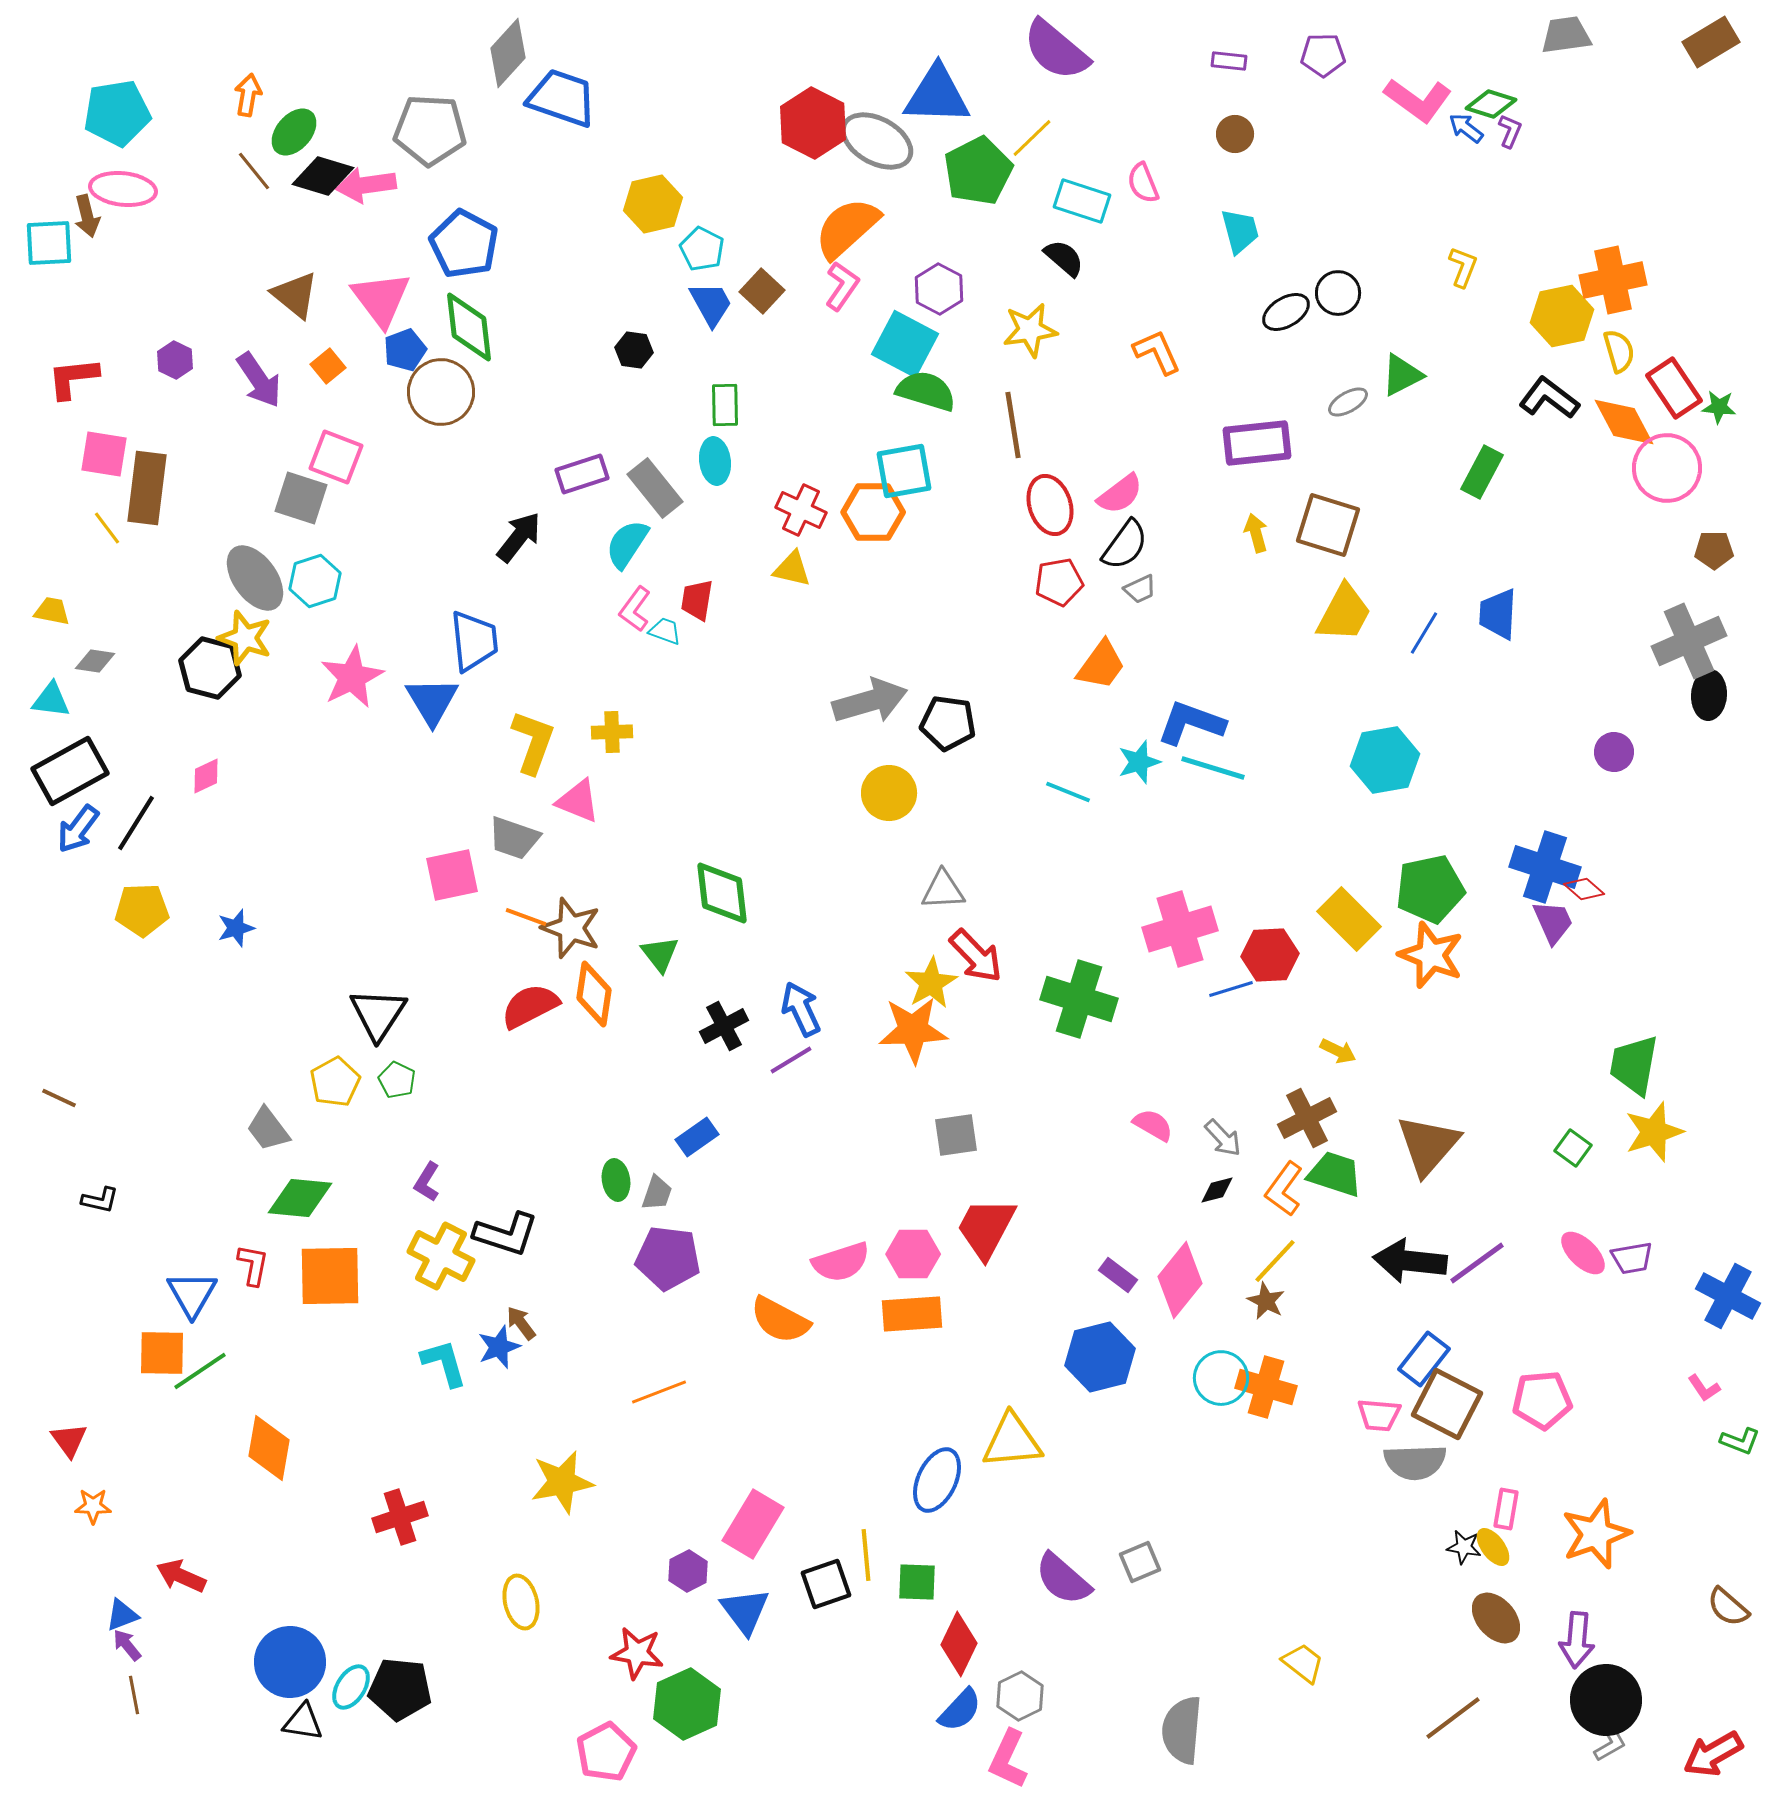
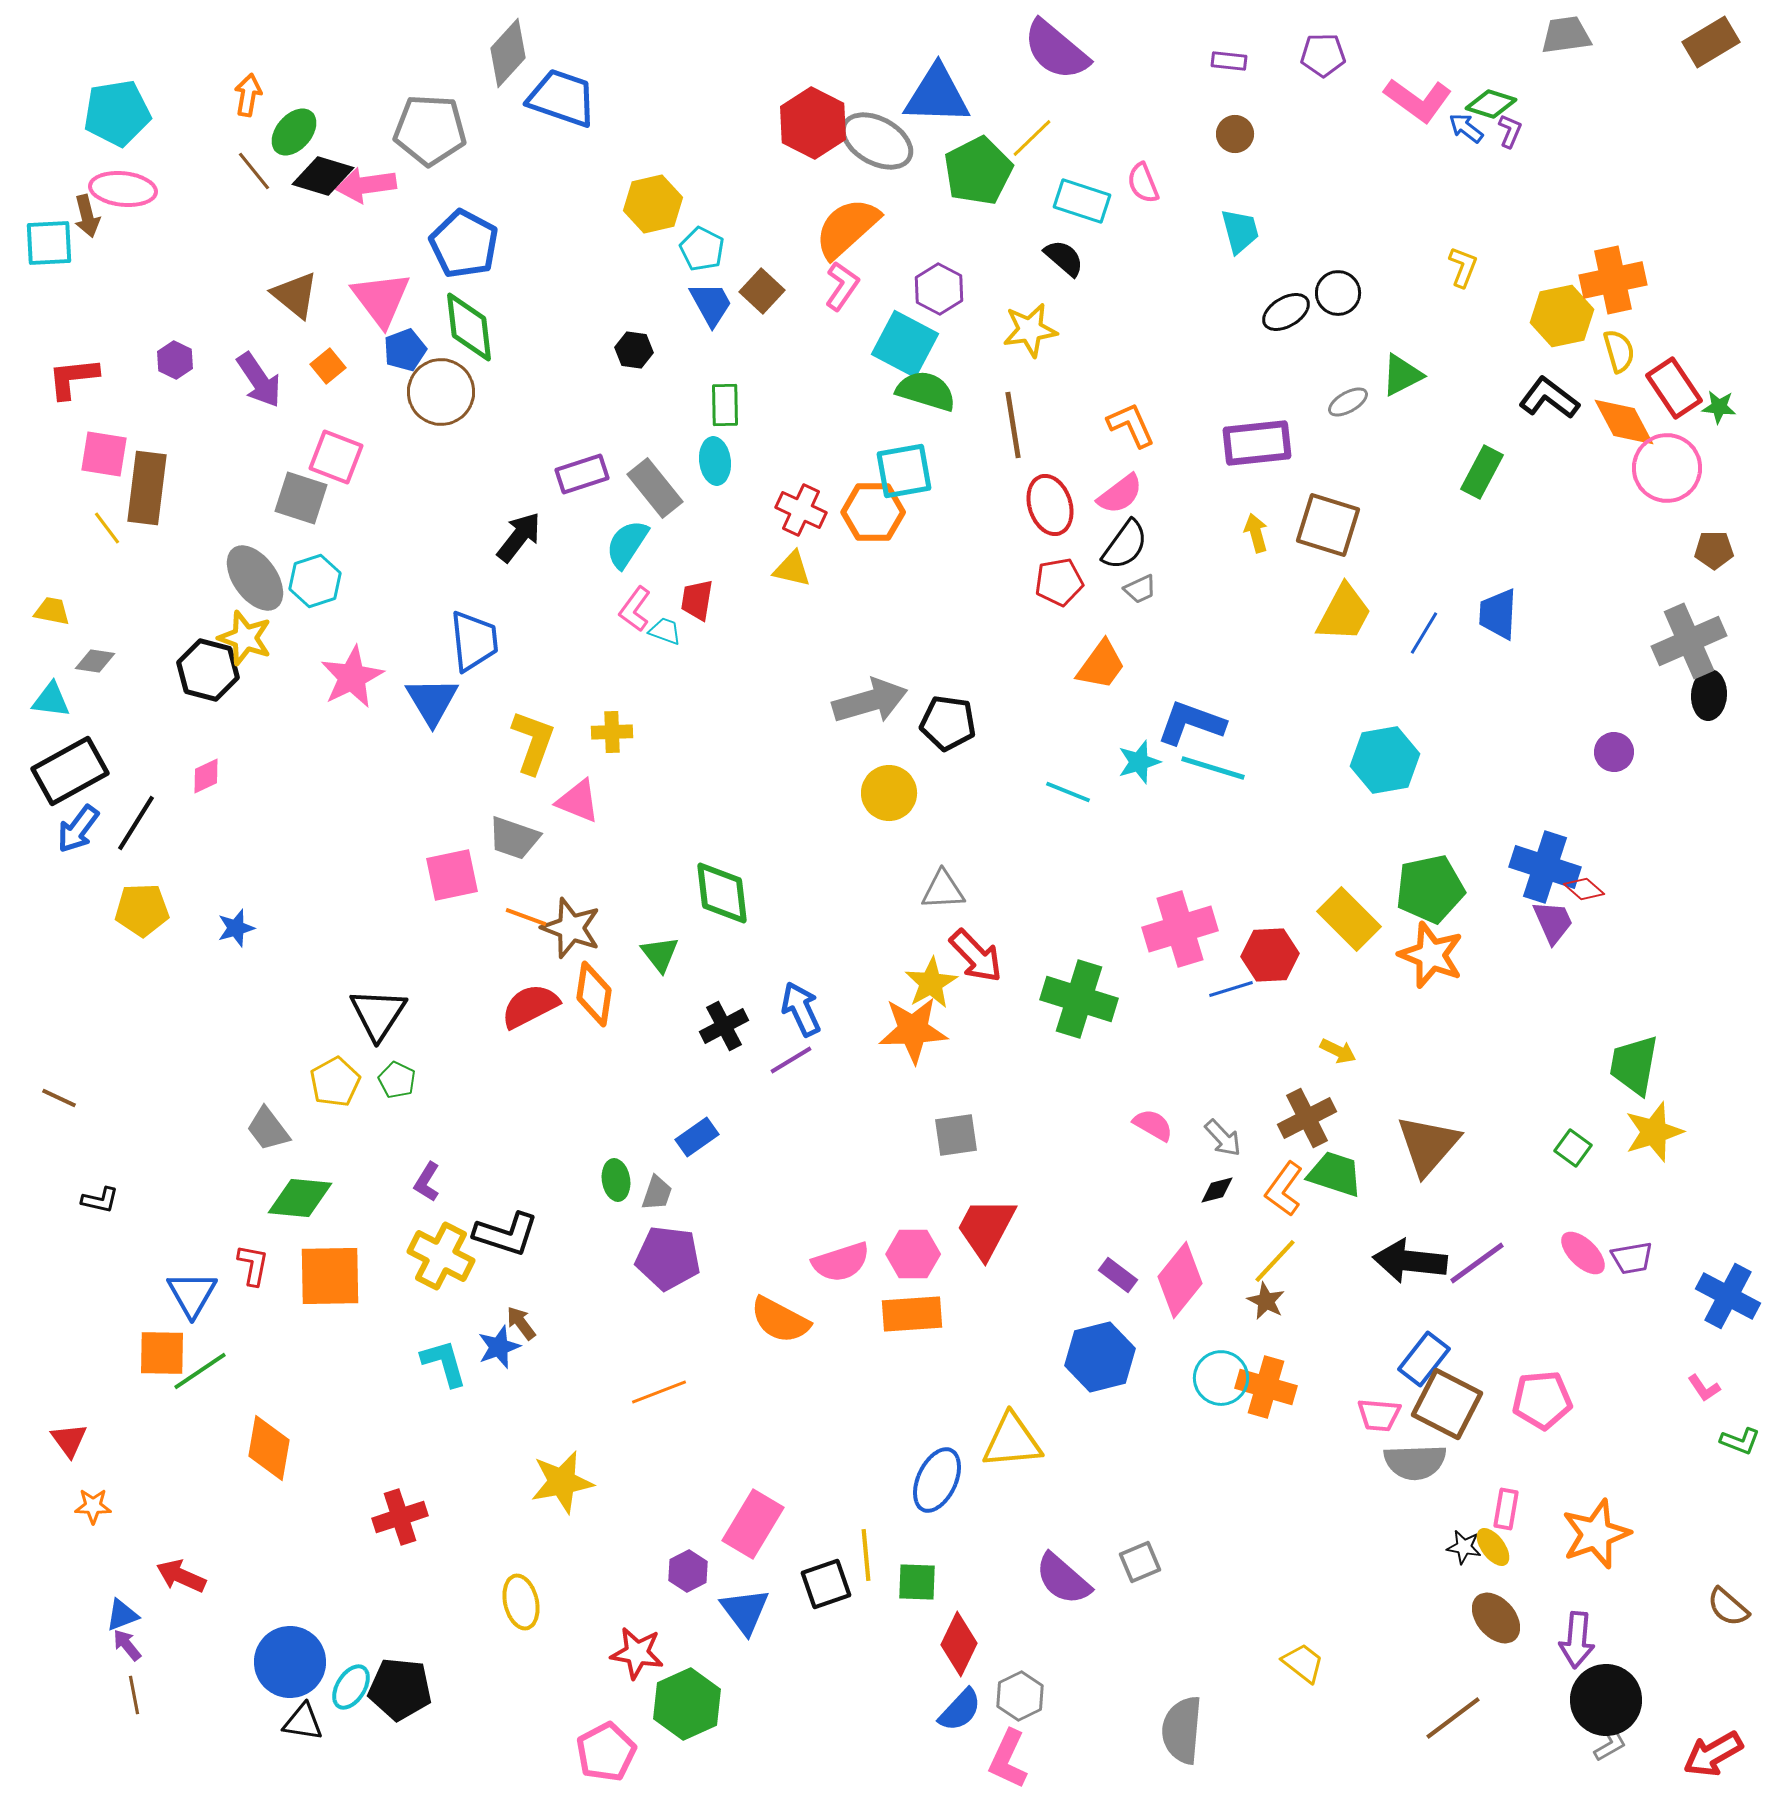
orange L-shape at (1157, 352): moved 26 px left, 73 px down
black hexagon at (210, 668): moved 2 px left, 2 px down
